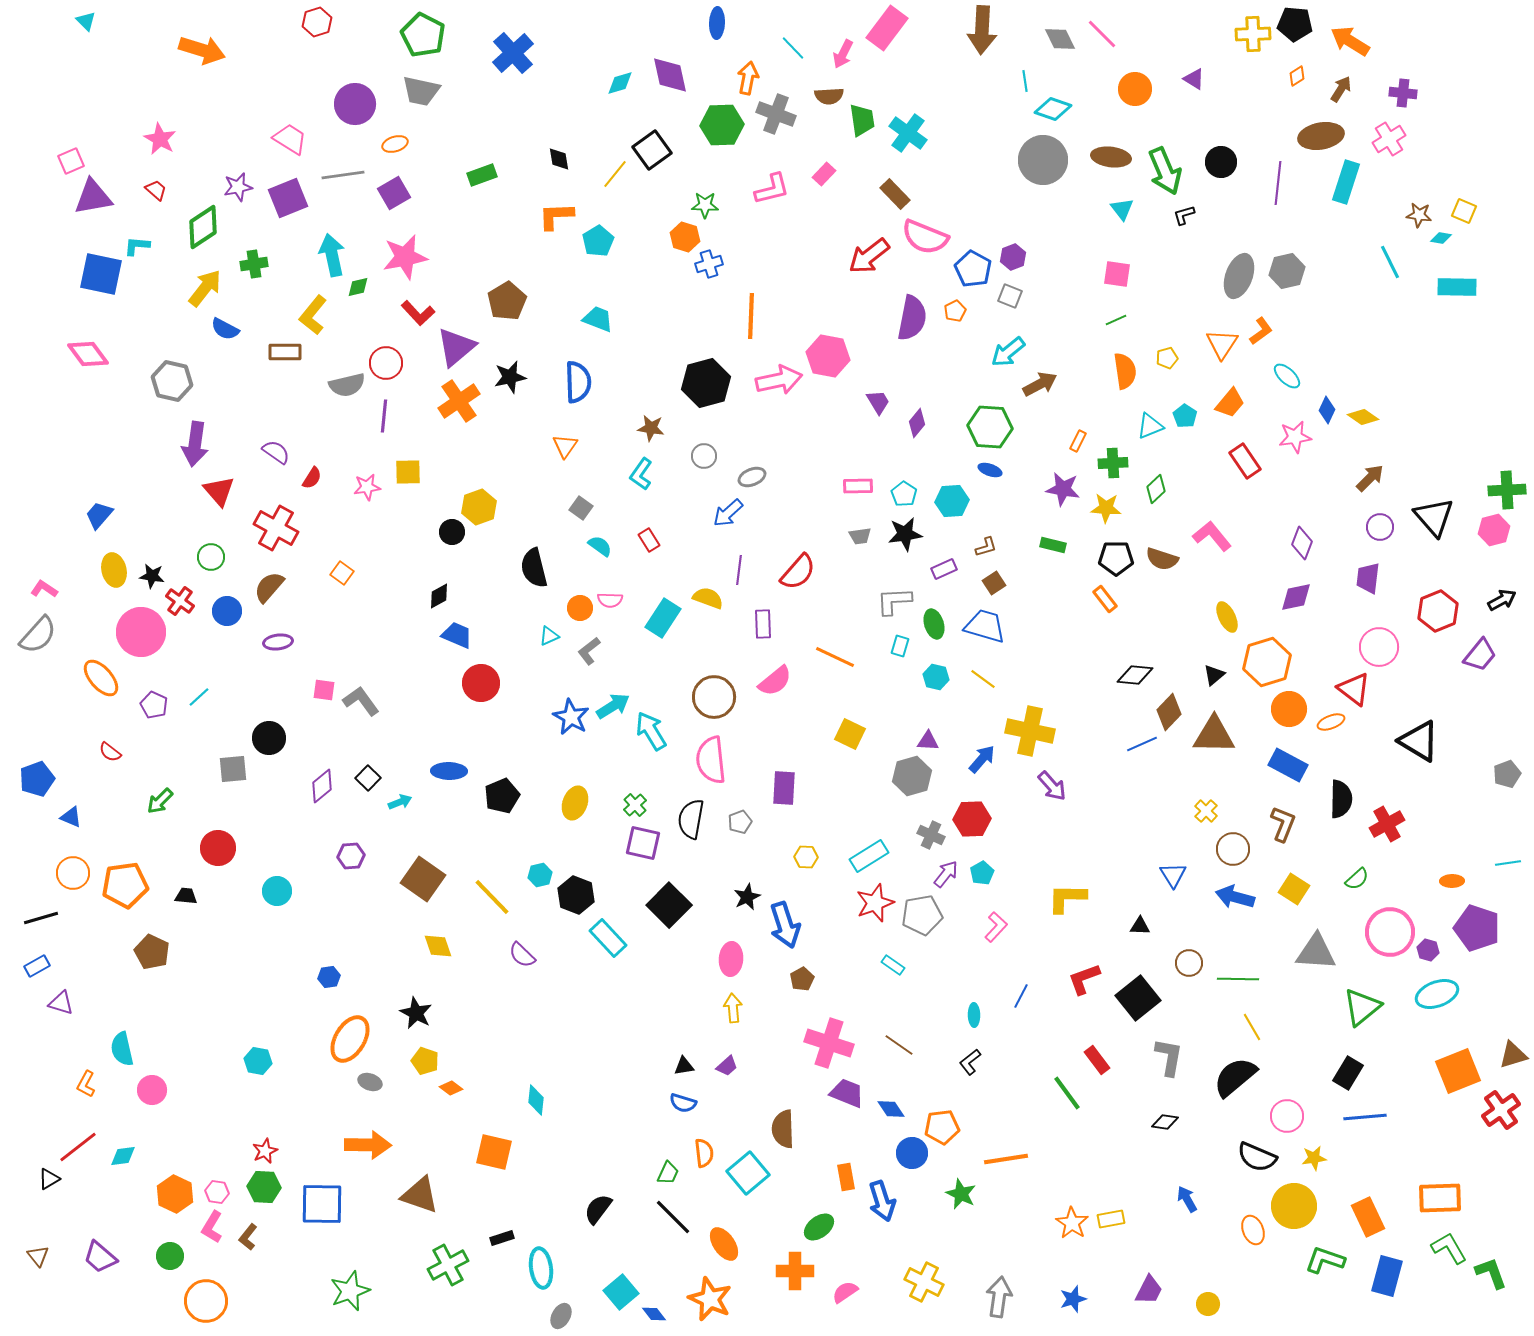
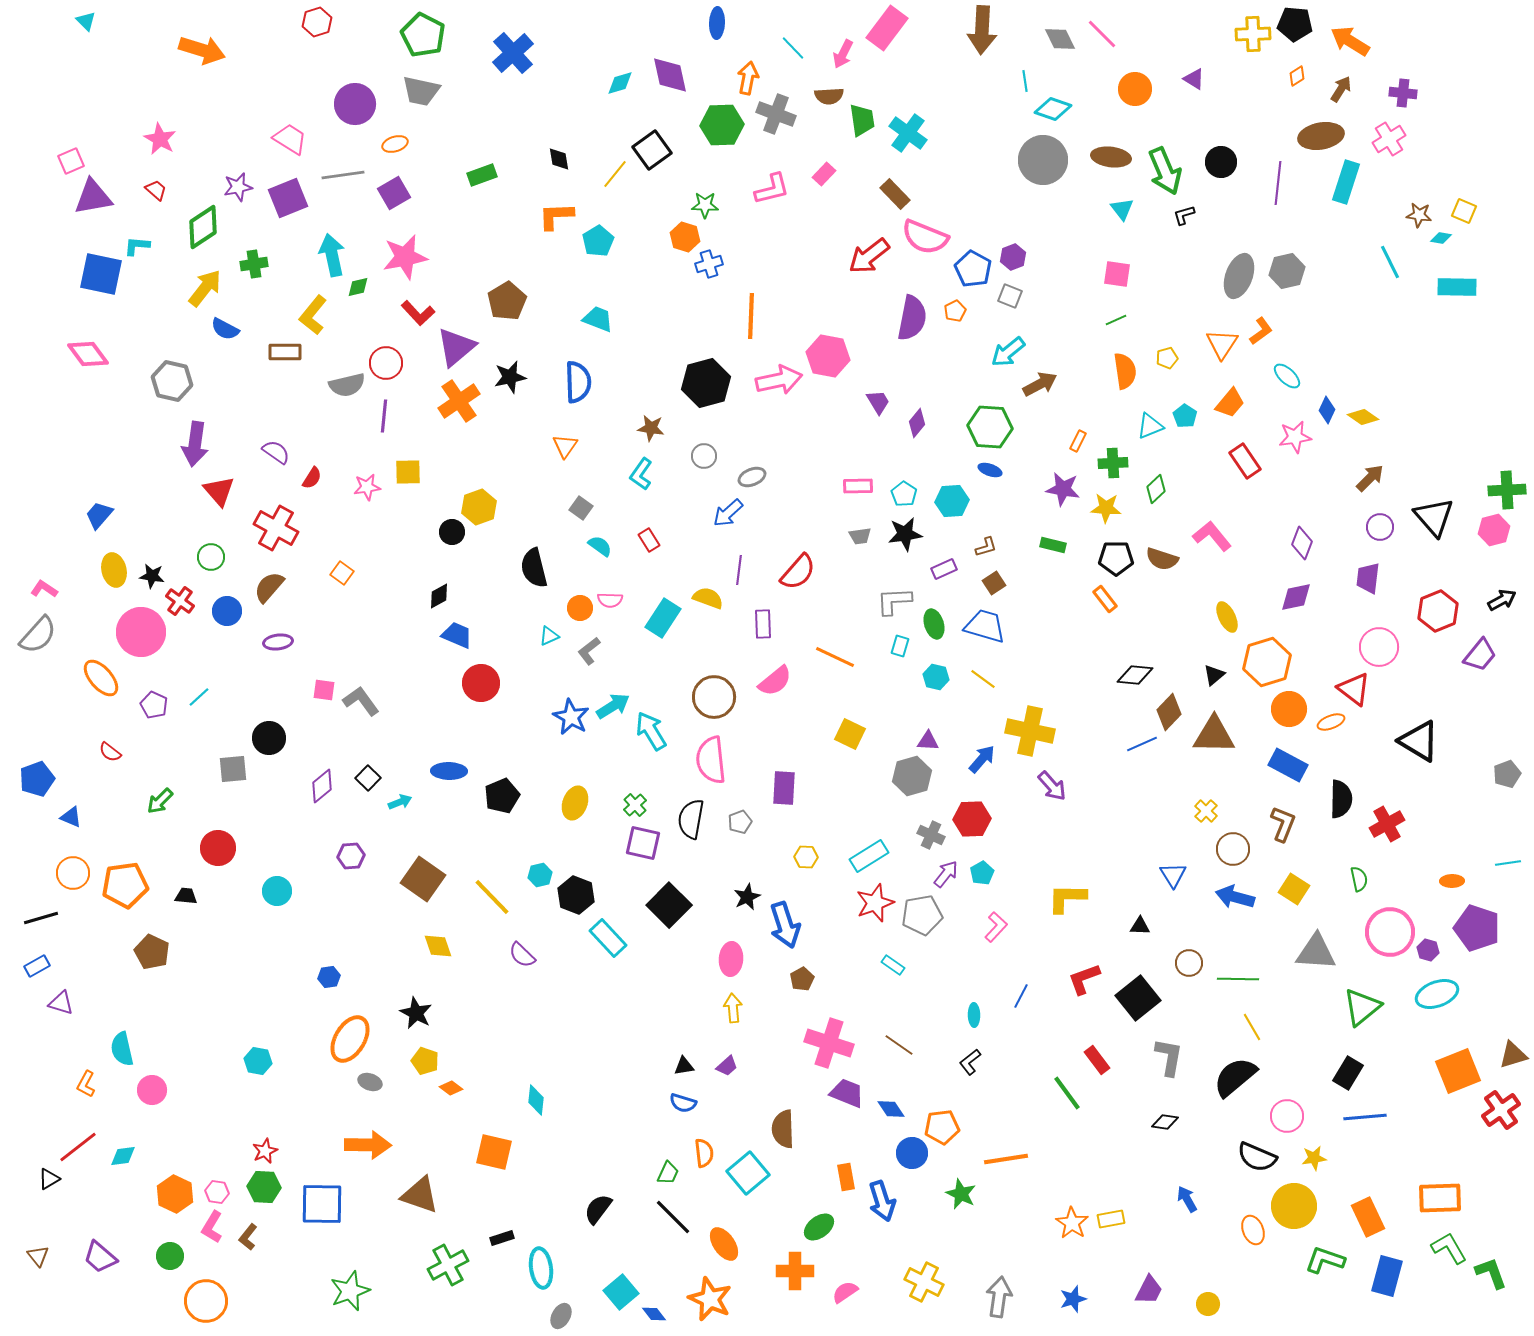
green semicircle at (1357, 879): moved 2 px right; rotated 60 degrees counterclockwise
